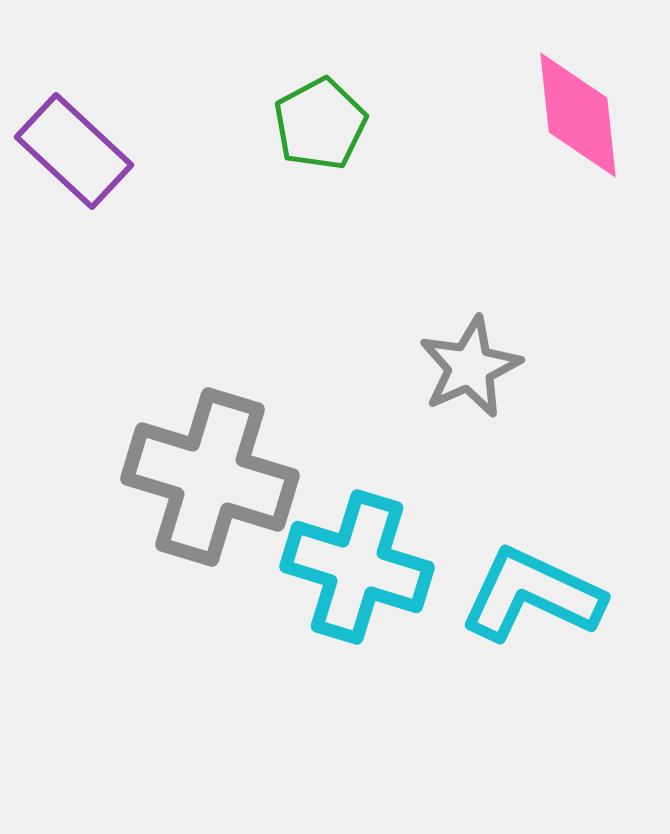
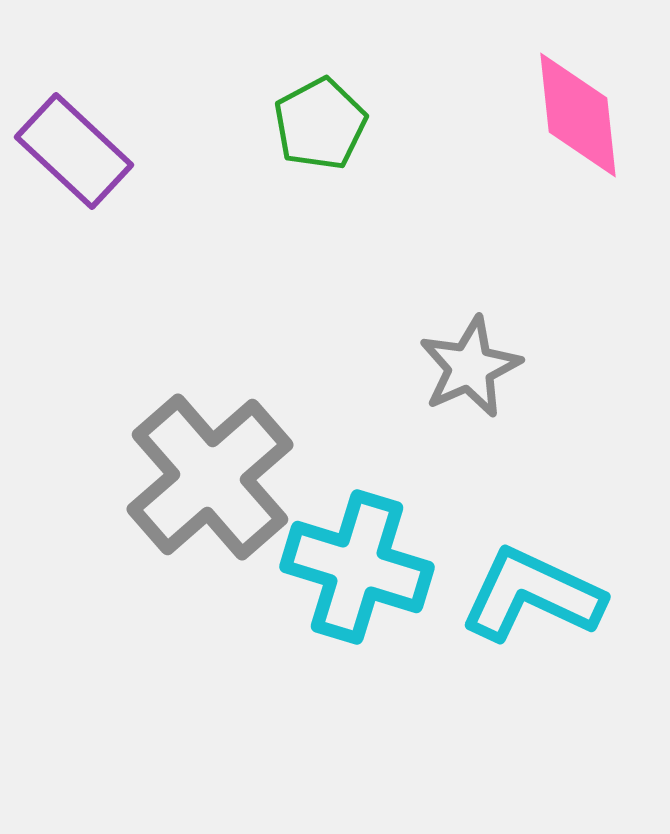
gray cross: rotated 32 degrees clockwise
